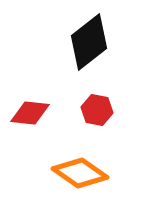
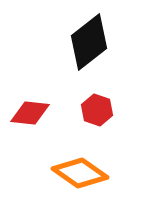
red hexagon: rotated 8 degrees clockwise
